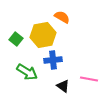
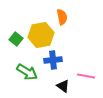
orange semicircle: rotated 49 degrees clockwise
yellow hexagon: moved 2 px left
pink line: moved 3 px left, 3 px up
